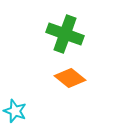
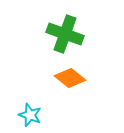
cyan star: moved 15 px right, 4 px down
